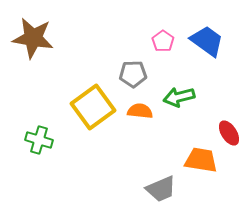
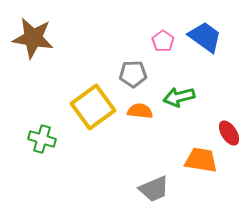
blue trapezoid: moved 2 px left, 4 px up
green cross: moved 3 px right, 1 px up
gray trapezoid: moved 7 px left
